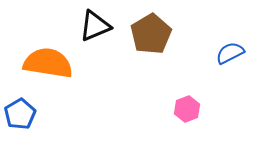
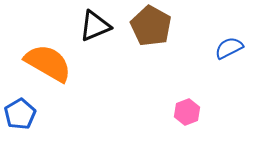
brown pentagon: moved 8 px up; rotated 12 degrees counterclockwise
blue semicircle: moved 1 px left, 5 px up
orange semicircle: rotated 21 degrees clockwise
pink hexagon: moved 3 px down
